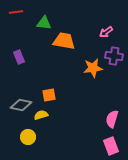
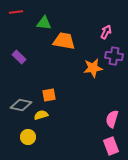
pink arrow: rotated 152 degrees clockwise
purple rectangle: rotated 24 degrees counterclockwise
